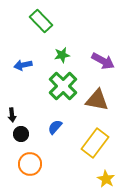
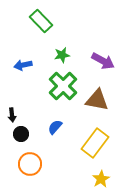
yellow star: moved 5 px left; rotated 12 degrees clockwise
